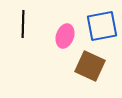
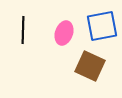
black line: moved 6 px down
pink ellipse: moved 1 px left, 3 px up
